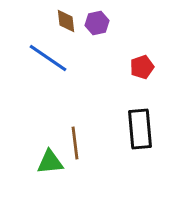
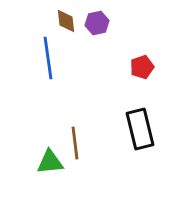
blue line: rotated 48 degrees clockwise
black rectangle: rotated 9 degrees counterclockwise
